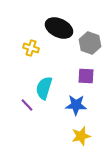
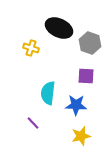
cyan semicircle: moved 4 px right, 5 px down; rotated 10 degrees counterclockwise
purple line: moved 6 px right, 18 px down
